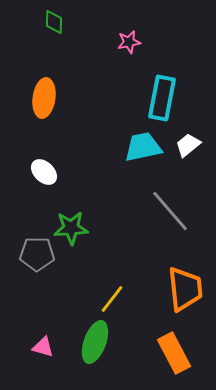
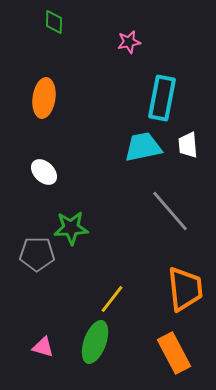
white trapezoid: rotated 56 degrees counterclockwise
